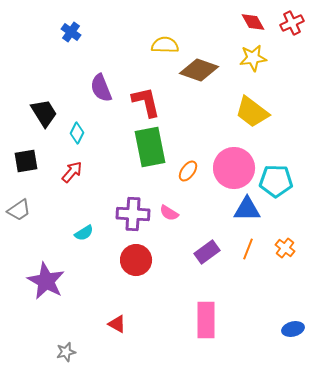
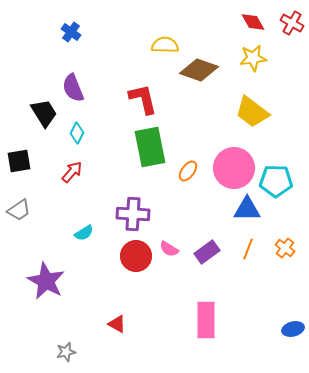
red cross: rotated 35 degrees counterclockwise
purple semicircle: moved 28 px left
red L-shape: moved 3 px left, 3 px up
black square: moved 7 px left
pink semicircle: moved 36 px down
red circle: moved 4 px up
